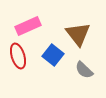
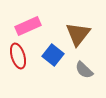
brown triangle: rotated 16 degrees clockwise
